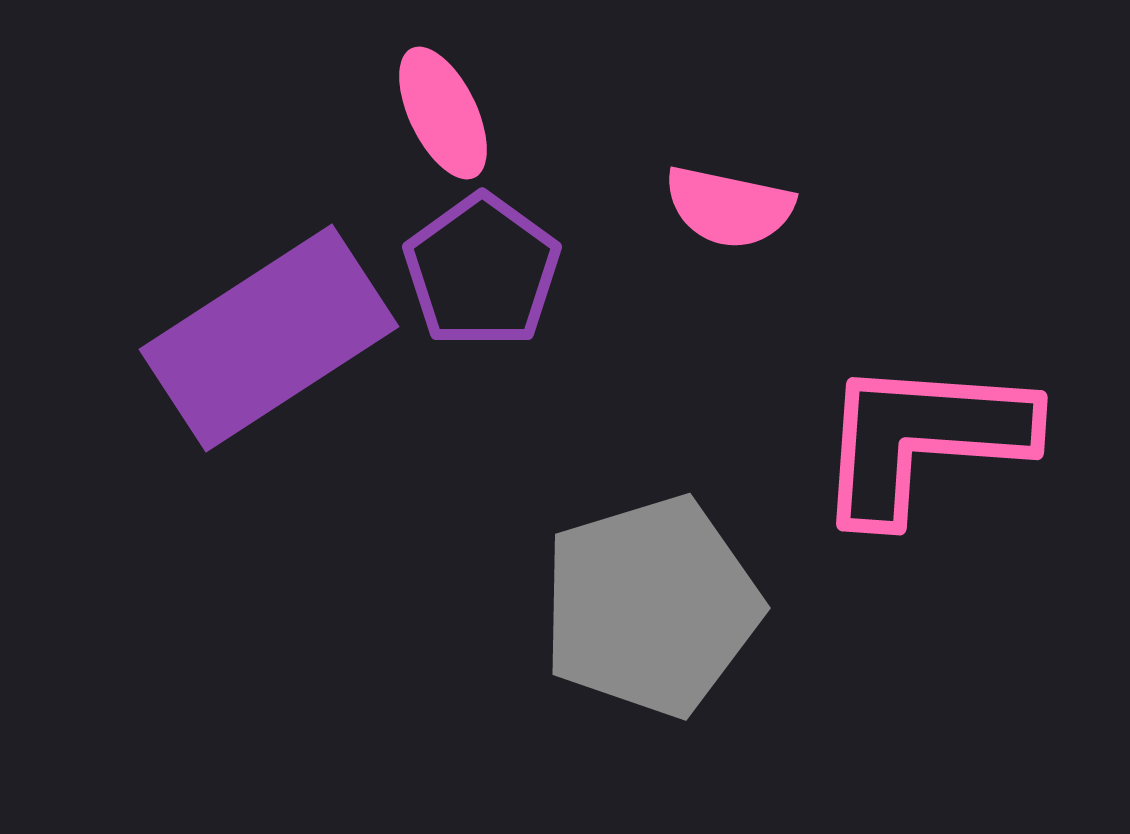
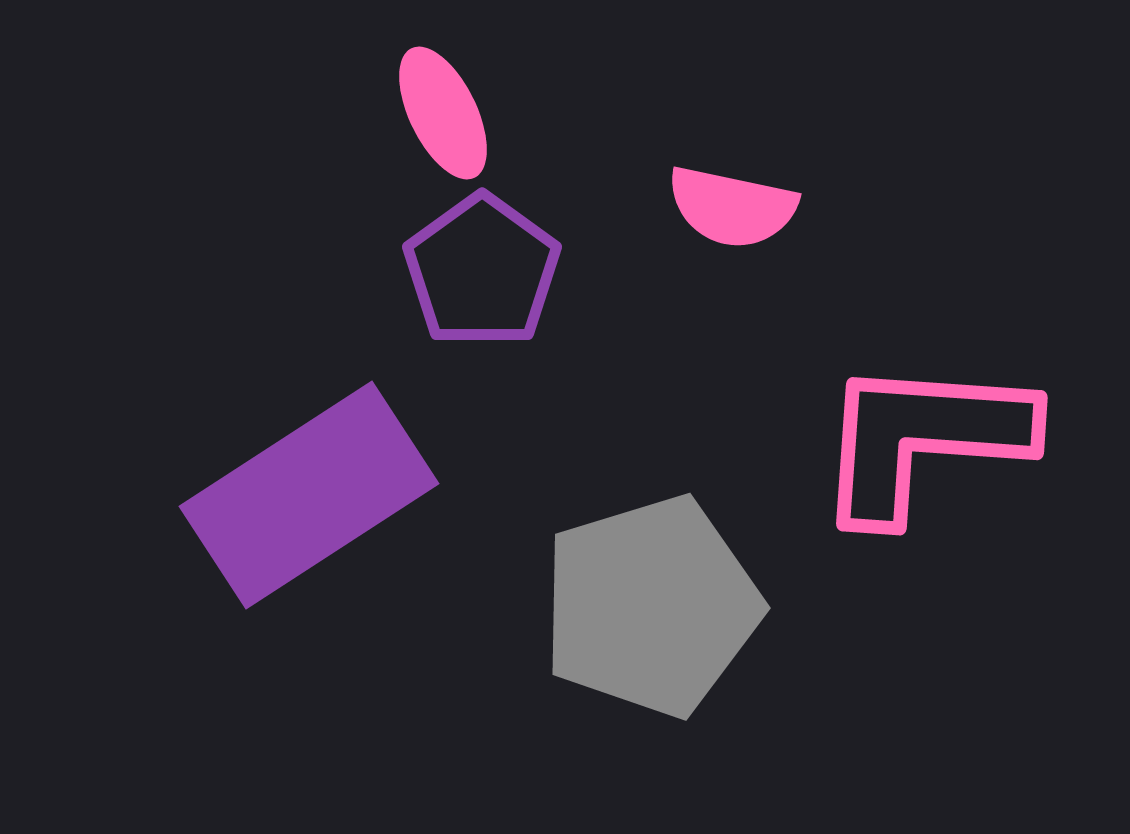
pink semicircle: moved 3 px right
purple rectangle: moved 40 px right, 157 px down
